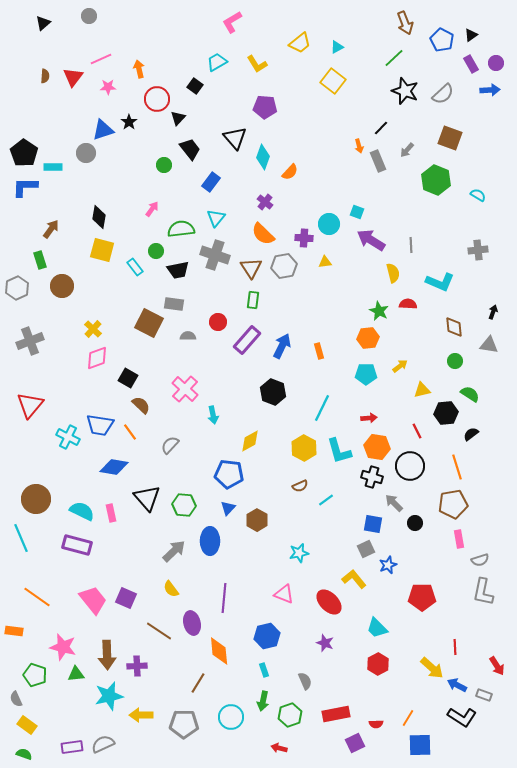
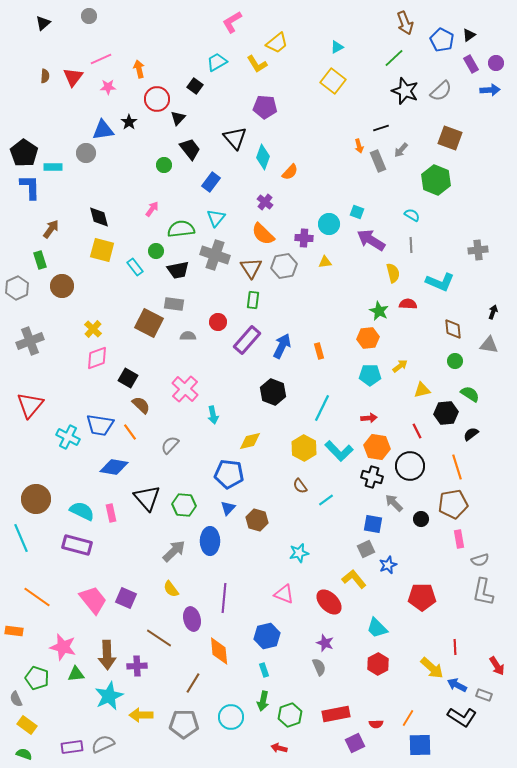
black triangle at (471, 35): moved 2 px left
yellow trapezoid at (300, 43): moved 23 px left
gray semicircle at (443, 94): moved 2 px left, 3 px up
black line at (381, 128): rotated 28 degrees clockwise
blue triangle at (103, 130): rotated 10 degrees clockwise
gray arrow at (407, 150): moved 6 px left
blue L-shape at (25, 187): moved 5 px right; rotated 88 degrees clockwise
cyan semicircle at (478, 195): moved 66 px left, 20 px down
black diamond at (99, 217): rotated 25 degrees counterclockwise
brown diamond at (454, 327): moved 1 px left, 2 px down
cyan pentagon at (366, 374): moved 4 px right, 1 px down
yellow diamond at (250, 441): rotated 15 degrees clockwise
cyan L-shape at (339, 451): rotated 28 degrees counterclockwise
brown semicircle at (300, 486): rotated 77 degrees clockwise
brown hexagon at (257, 520): rotated 15 degrees counterclockwise
black circle at (415, 523): moved 6 px right, 4 px up
purple ellipse at (192, 623): moved 4 px up
brown line at (159, 631): moved 7 px down
green pentagon at (35, 675): moved 2 px right, 3 px down
gray semicircle at (305, 681): moved 14 px right, 14 px up
brown line at (198, 683): moved 5 px left
cyan star at (109, 696): rotated 12 degrees counterclockwise
